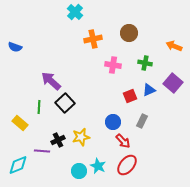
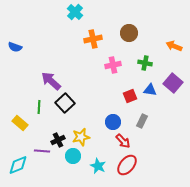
pink cross: rotated 21 degrees counterclockwise
blue triangle: moved 1 px right; rotated 32 degrees clockwise
cyan circle: moved 6 px left, 15 px up
